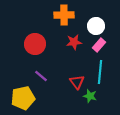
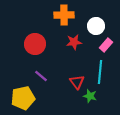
pink rectangle: moved 7 px right
